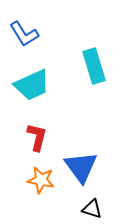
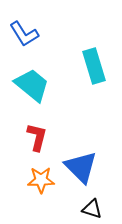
cyan trapezoid: rotated 117 degrees counterclockwise
blue triangle: rotated 9 degrees counterclockwise
orange star: rotated 12 degrees counterclockwise
